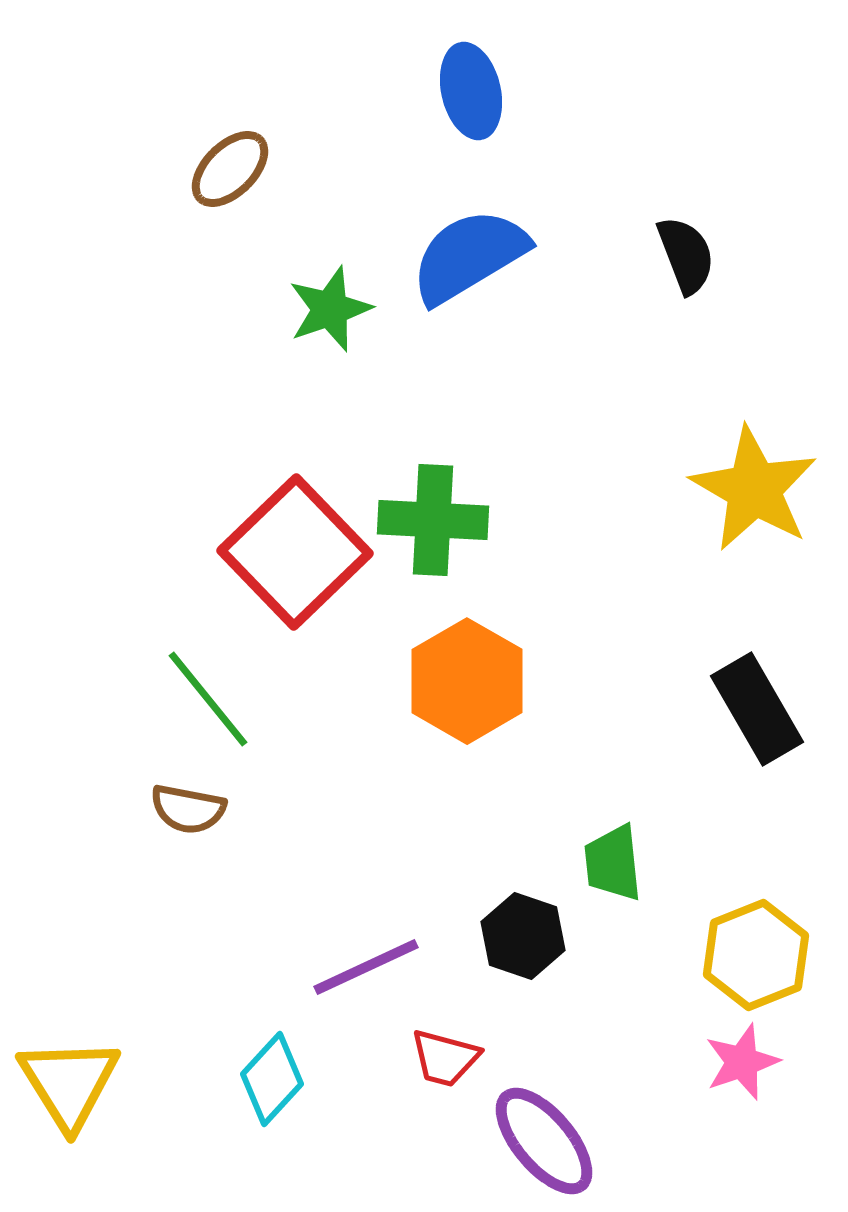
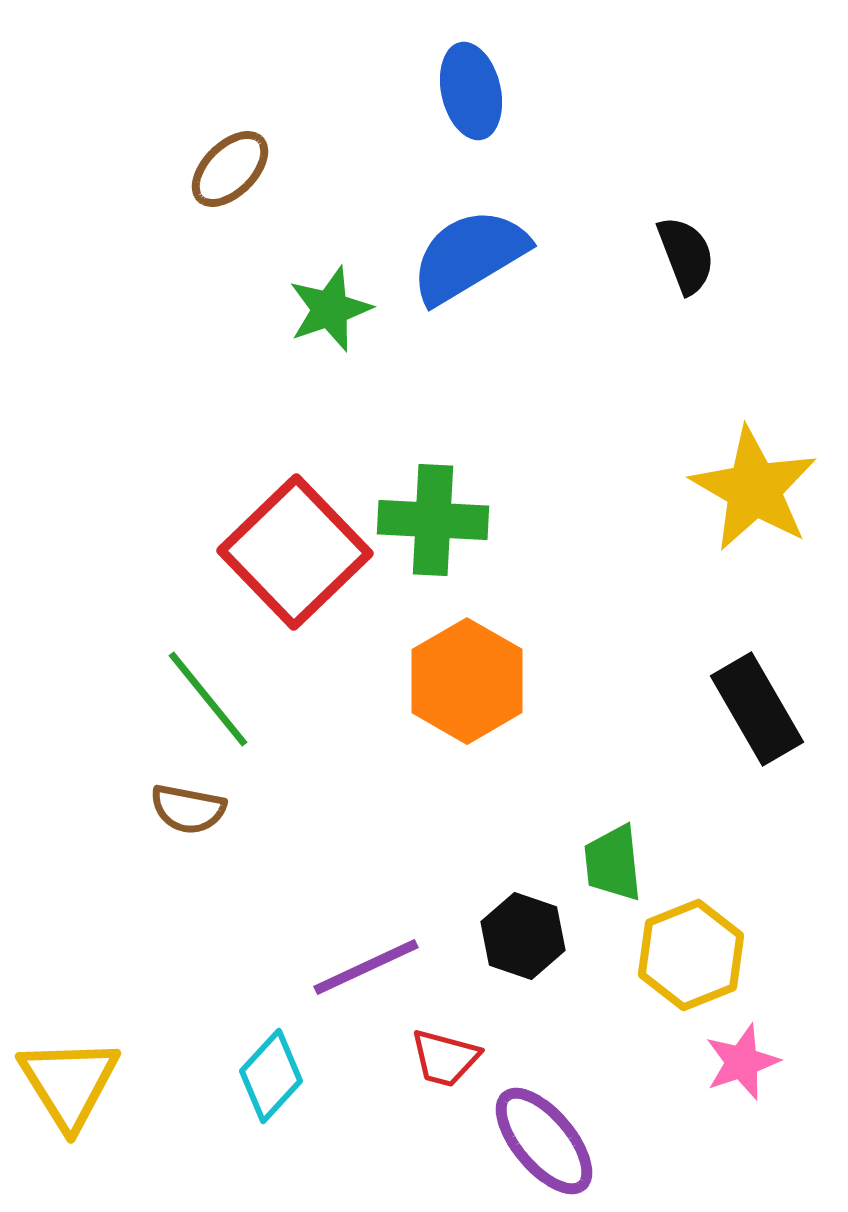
yellow hexagon: moved 65 px left
cyan diamond: moved 1 px left, 3 px up
